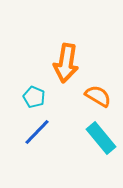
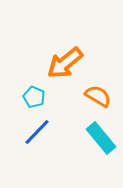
orange arrow: moved 1 px left; rotated 42 degrees clockwise
